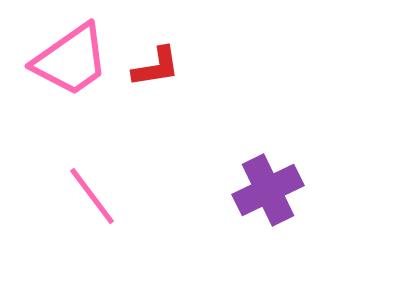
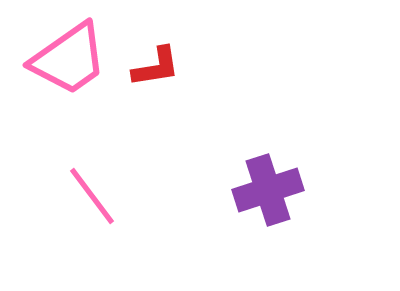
pink trapezoid: moved 2 px left, 1 px up
purple cross: rotated 8 degrees clockwise
